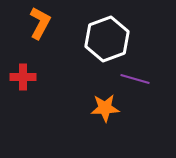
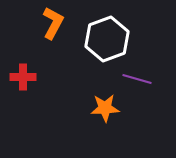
orange L-shape: moved 13 px right
purple line: moved 2 px right
